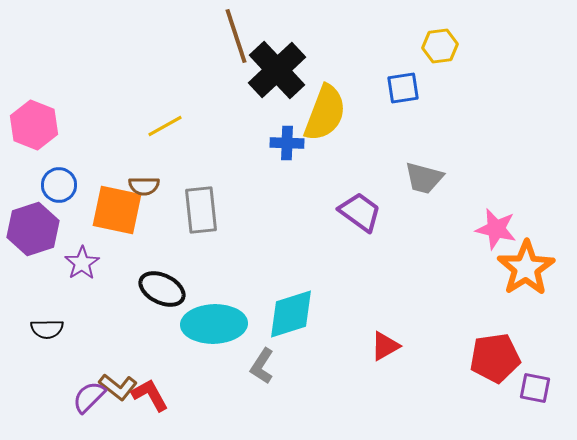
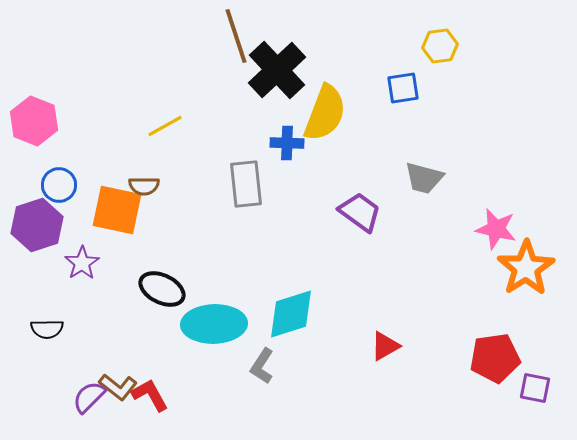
pink hexagon: moved 4 px up
gray rectangle: moved 45 px right, 26 px up
purple hexagon: moved 4 px right, 4 px up
